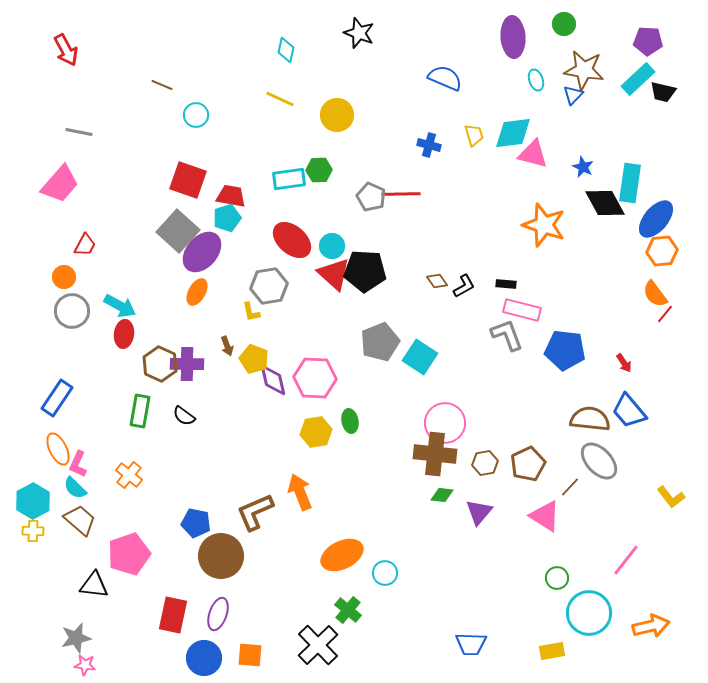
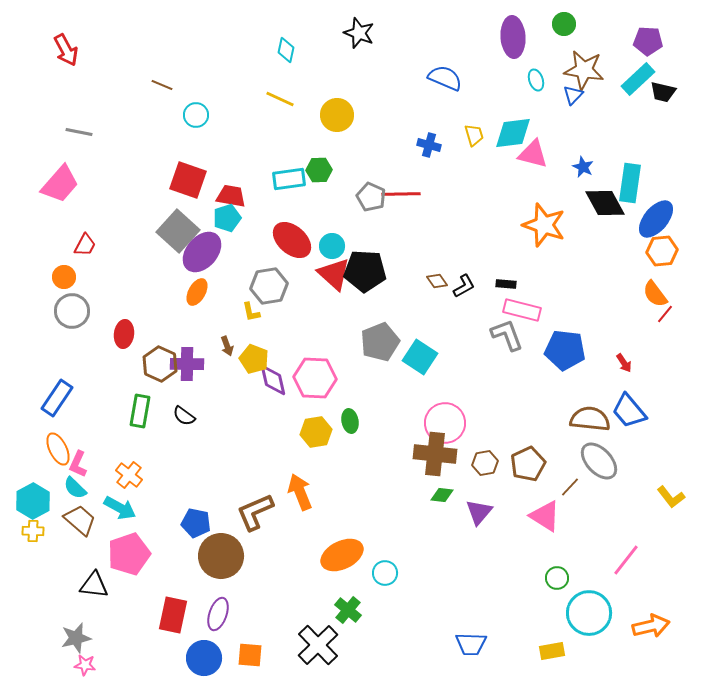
cyan arrow at (120, 306): moved 202 px down
